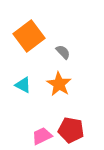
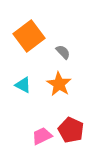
red pentagon: rotated 15 degrees clockwise
